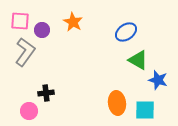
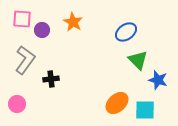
pink square: moved 2 px right, 2 px up
gray L-shape: moved 8 px down
green triangle: rotated 15 degrees clockwise
black cross: moved 5 px right, 14 px up
orange ellipse: rotated 55 degrees clockwise
pink circle: moved 12 px left, 7 px up
